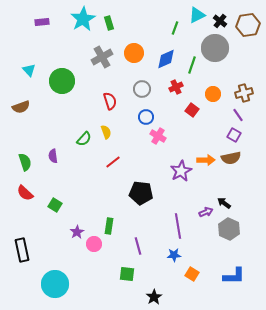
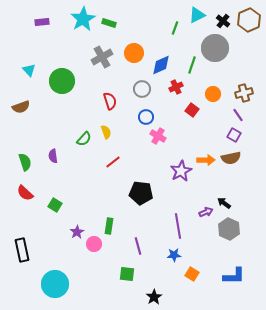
black cross at (220, 21): moved 3 px right
green rectangle at (109, 23): rotated 56 degrees counterclockwise
brown hexagon at (248, 25): moved 1 px right, 5 px up; rotated 15 degrees counterclockwise
blue diamond at (166, 59): moved 5 px left, 6 px down
